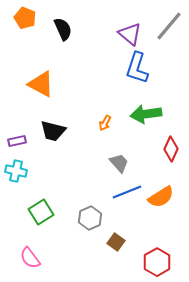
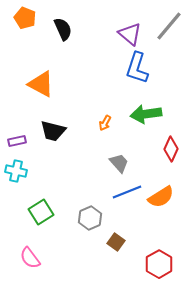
red hexagon: moved 2 px right, 2 px down
